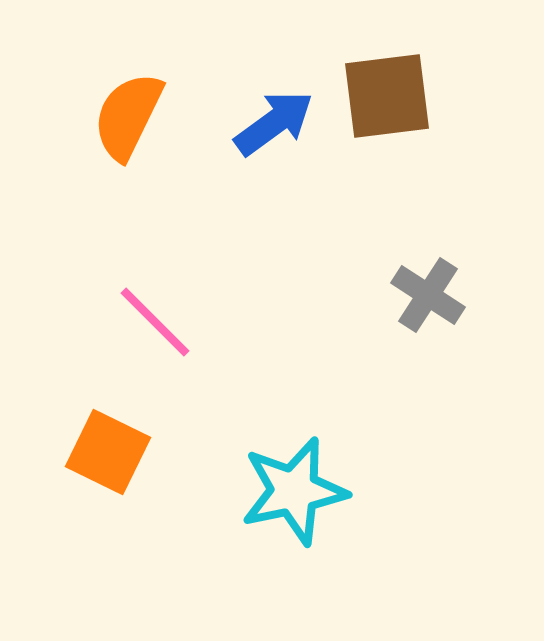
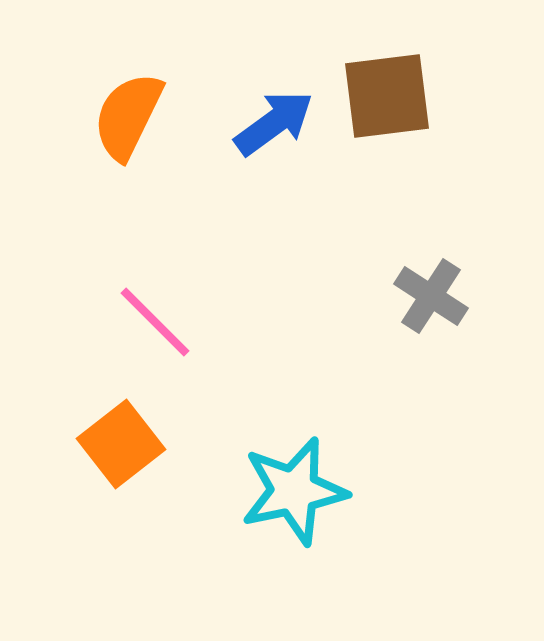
gray cross: moved 3 px right, 1 px down
orange square: moved 13 px right, 8 px up; rotated 26 degrees clockwise
